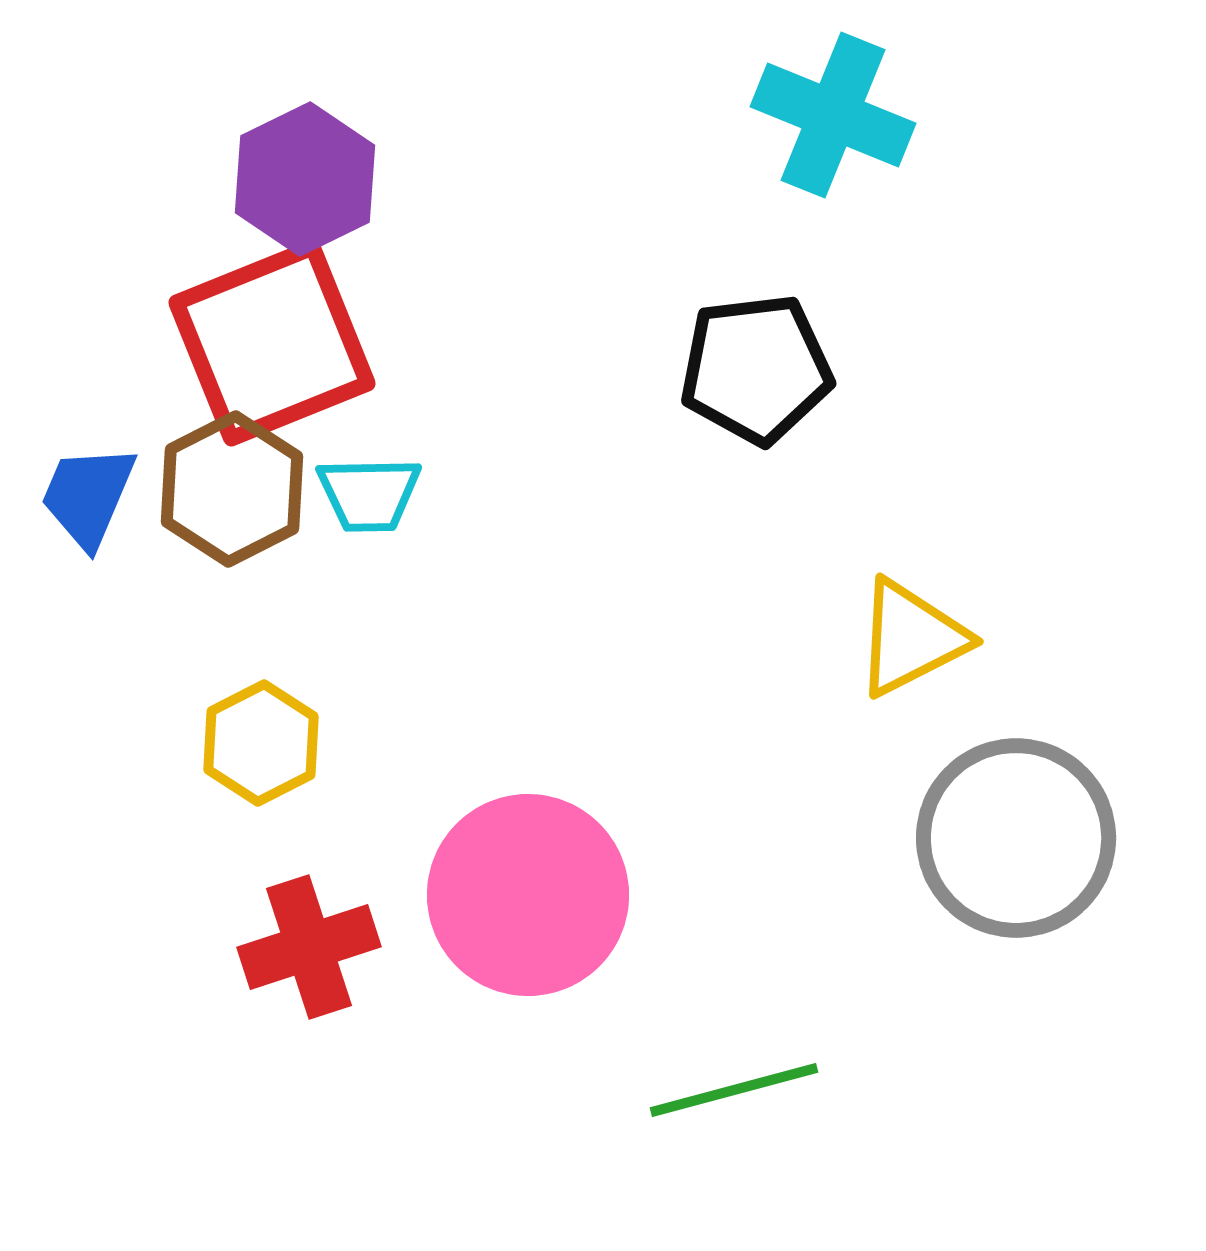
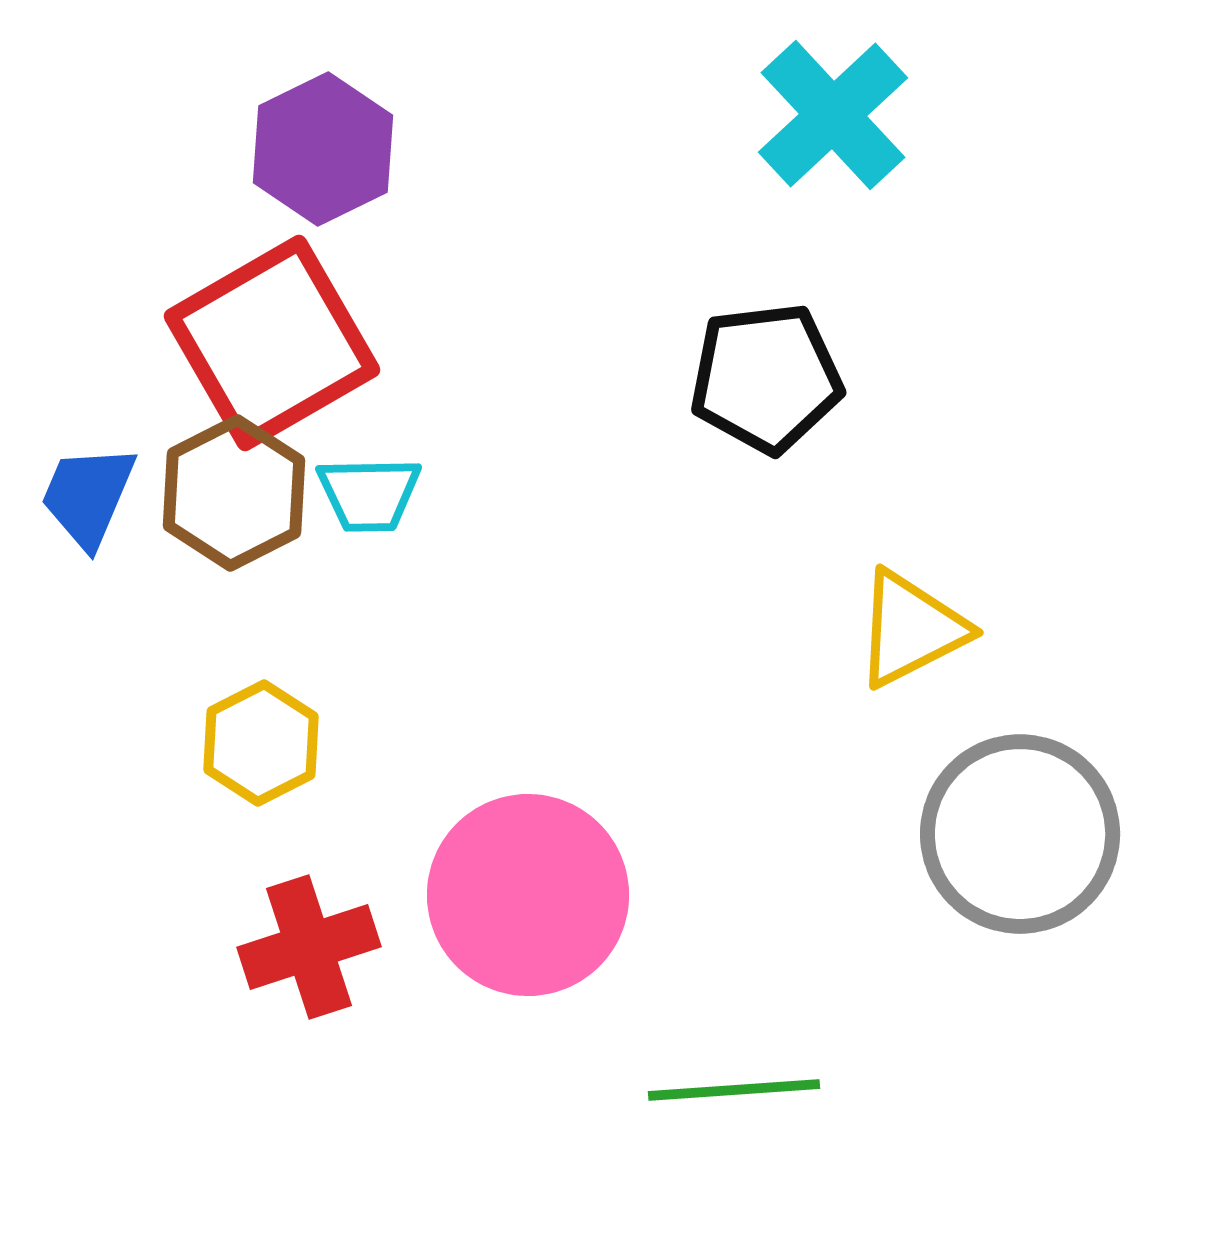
cyan cross: rotated 25 degrees clockwise
purple hexagon: moved 18 px right, 30 px up
red square: rotated 8 degrees counterclockwise
black pentagon: moved 10 px right, 9 px down
brown hexagon: moved 2 px right, 4 px down
yellow triangle: moved 9 px up
gray circle: moved 4 px right, 4 px up
green line: rotated 11 degrees clockwise
